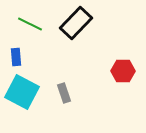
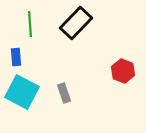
green line: rotated 60 degrees clockwise
red hexagon: rotated 20 degrees clockwise
